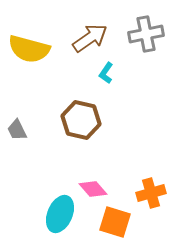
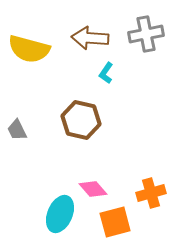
brown arrow: rotated 141 degrees counterclockwise
orange square: rotated 32 degrees counterclockwise
